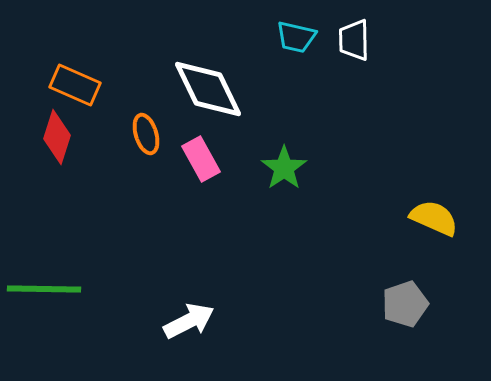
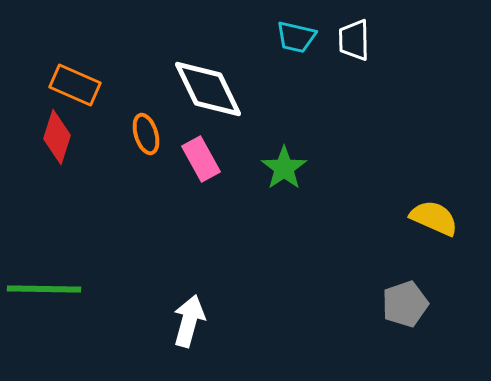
white arrow: rotated 48 degrees counterclockwise
